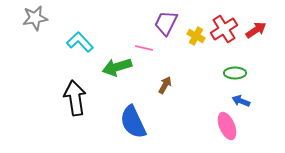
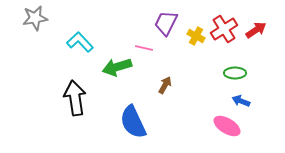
pink ellipse: rotated 36 degrees counterclockwise
